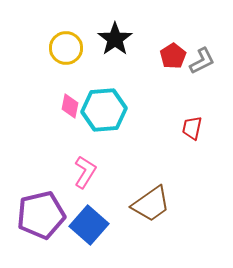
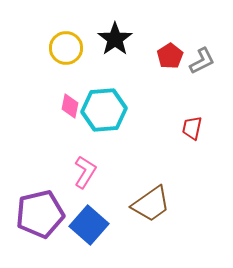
red pentagon: moved 3 px left
purple pentagon: moved 1 px left, 1 px up
